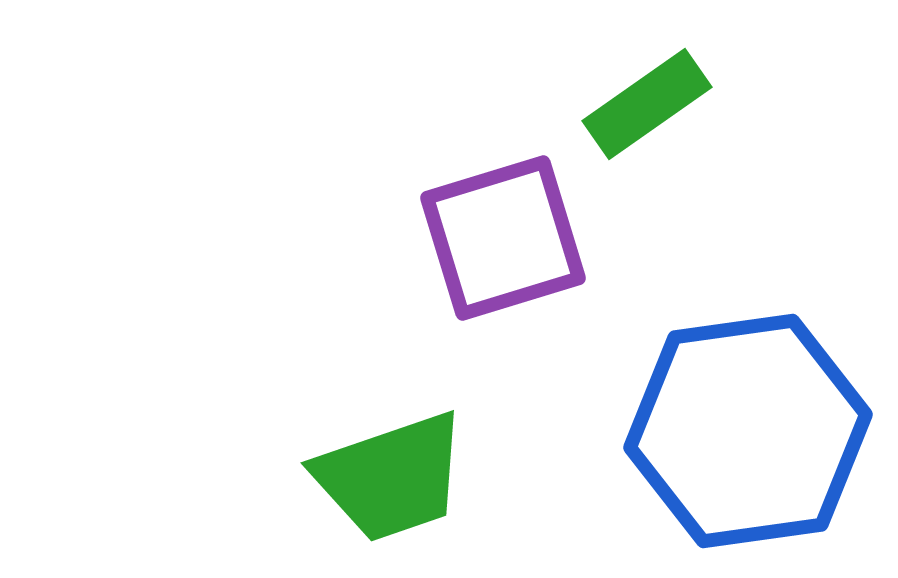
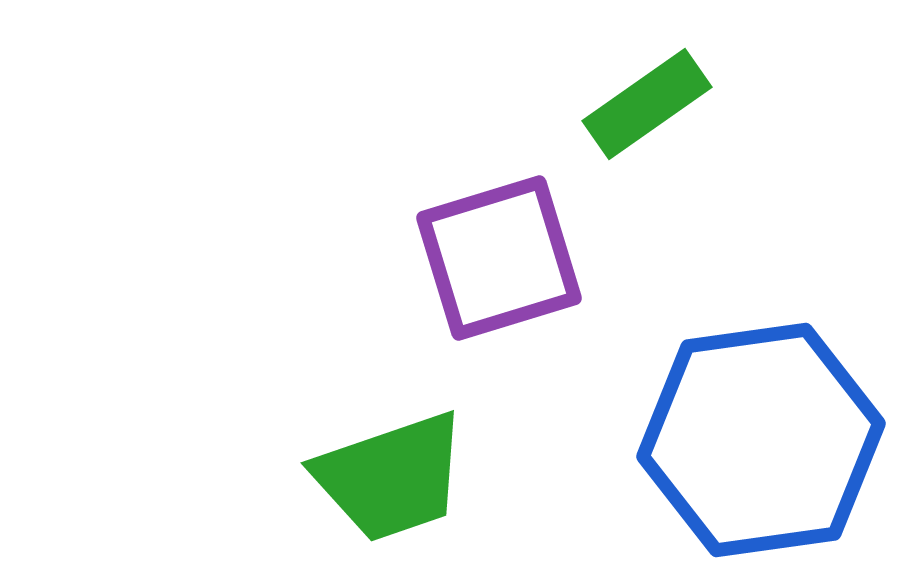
purple square: moved 4 px left, 20 px down
blue hexagon: moved 13 px right, 9 px down
